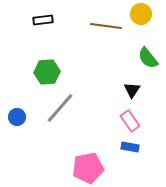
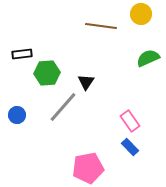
black rectangle: moved 21 px left, 34 px down
brown line: moved 5 px left
green semicircle: rotated 105 degrees clockwise
green hexagon: moved 1 px down
black triangle: moved 46 px left, 8 px up
gray line: moved 3 px right, 1 px up
blue circle: moved 2 px up
blue rectangle: rotated 36 degrees clockwise
